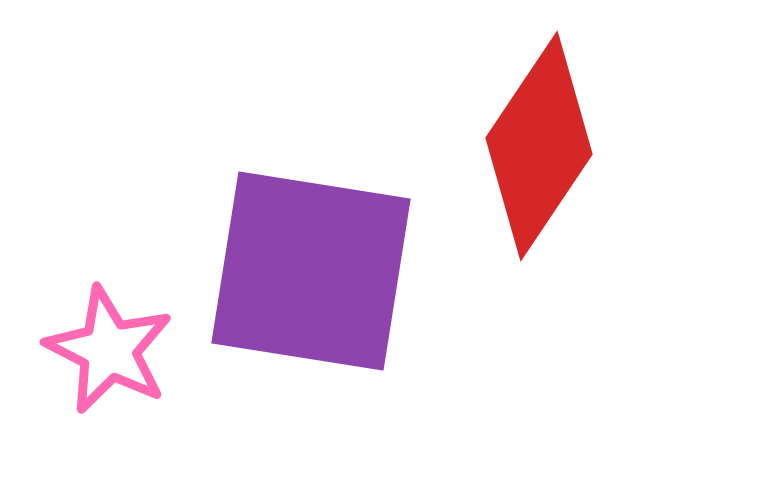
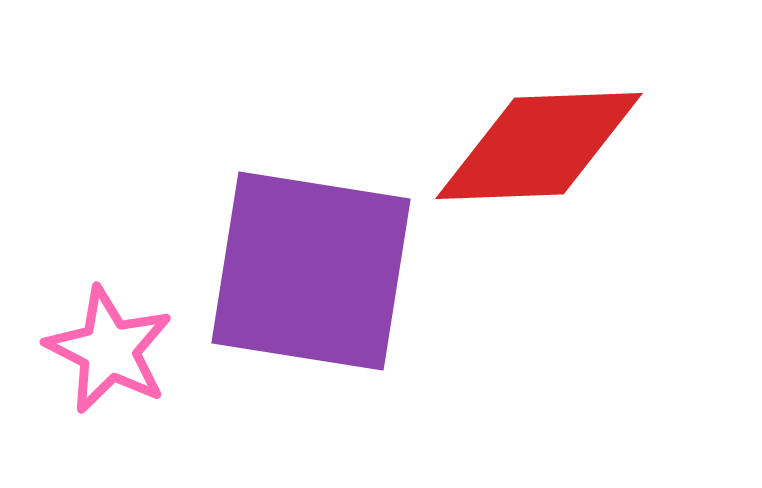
red diamond: rotated 54 degrees clockwise
